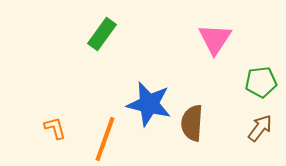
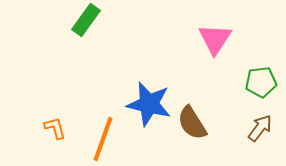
green rectangle: moved 16 px left, 14 px up
brown semicircle: rotated 36 degrees counterclockwise
orange line: moved 2 px left
